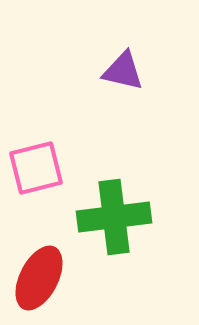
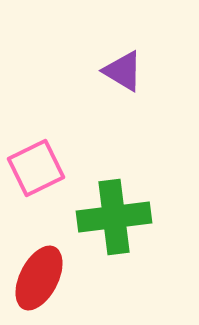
purple triangle: rotated 18 degrees clockwise
pink square: rotated 12 degrees counterclockwise
